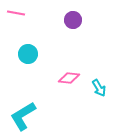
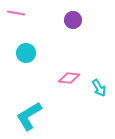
cyan circle: moved 2 px left, 1 px up
cyan L-shape: moved 6 px right
